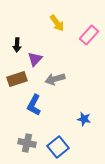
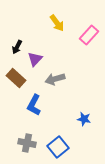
black arrow: moved 2 px down; rotated 24 degrees clockwise
brown rectangle: moved 1 px left, 1 px up; rotated 60 degrees clockwise
